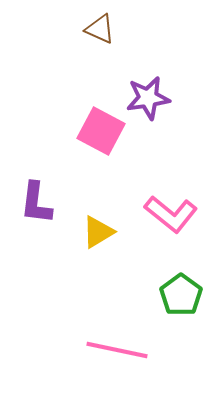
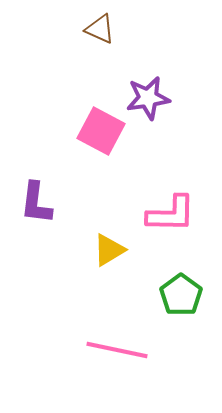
pink L-shape: rotated 38 degrees counterclockwise
yellow triangle: moved 11 px right, 18 px down
